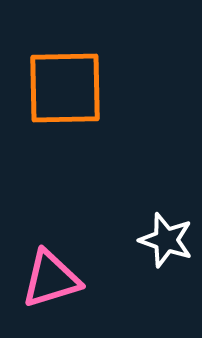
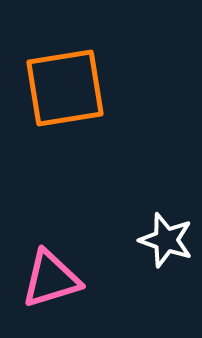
orange square: rotated 8 degrees counterclockwise
